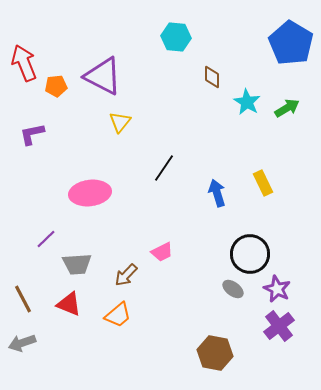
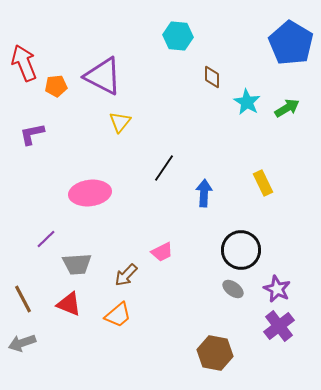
cyan hexagon: moved 2 px right, 1 px up
blue arrow: moved 13 px left; rotated 20 degrees clockwise
black circle: moved 9 px left, 4 px up
